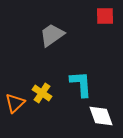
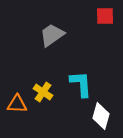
yellow cross: moved 1 px right, 1 px up
orange triangle: moved 2 px right, 1 px down; rotated 45 degrees clockwise
white diamond: rotated 36 degrees clockwise
